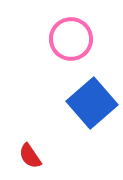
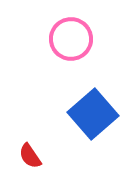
blue square: moved 1 px right, 11 px down
